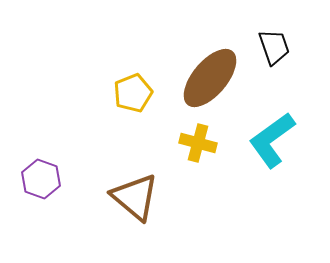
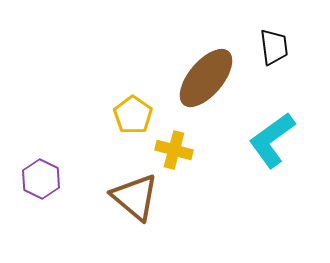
black trapezoid: rotated 12 degrees clockwise
brown ellipse: moved 4 px left
yellow pentagon: moved 22 px down; rotated 15 degrees counterclockwise
yellow cross: moved 24 px left, 7 px down
purple hexagon: rotated 6 degrees clockwise
